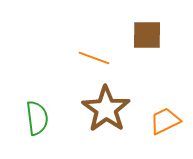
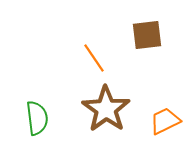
brown square: rotated 8 degrees counterclockwise
orange line: rotated 36 degrees clockwise
